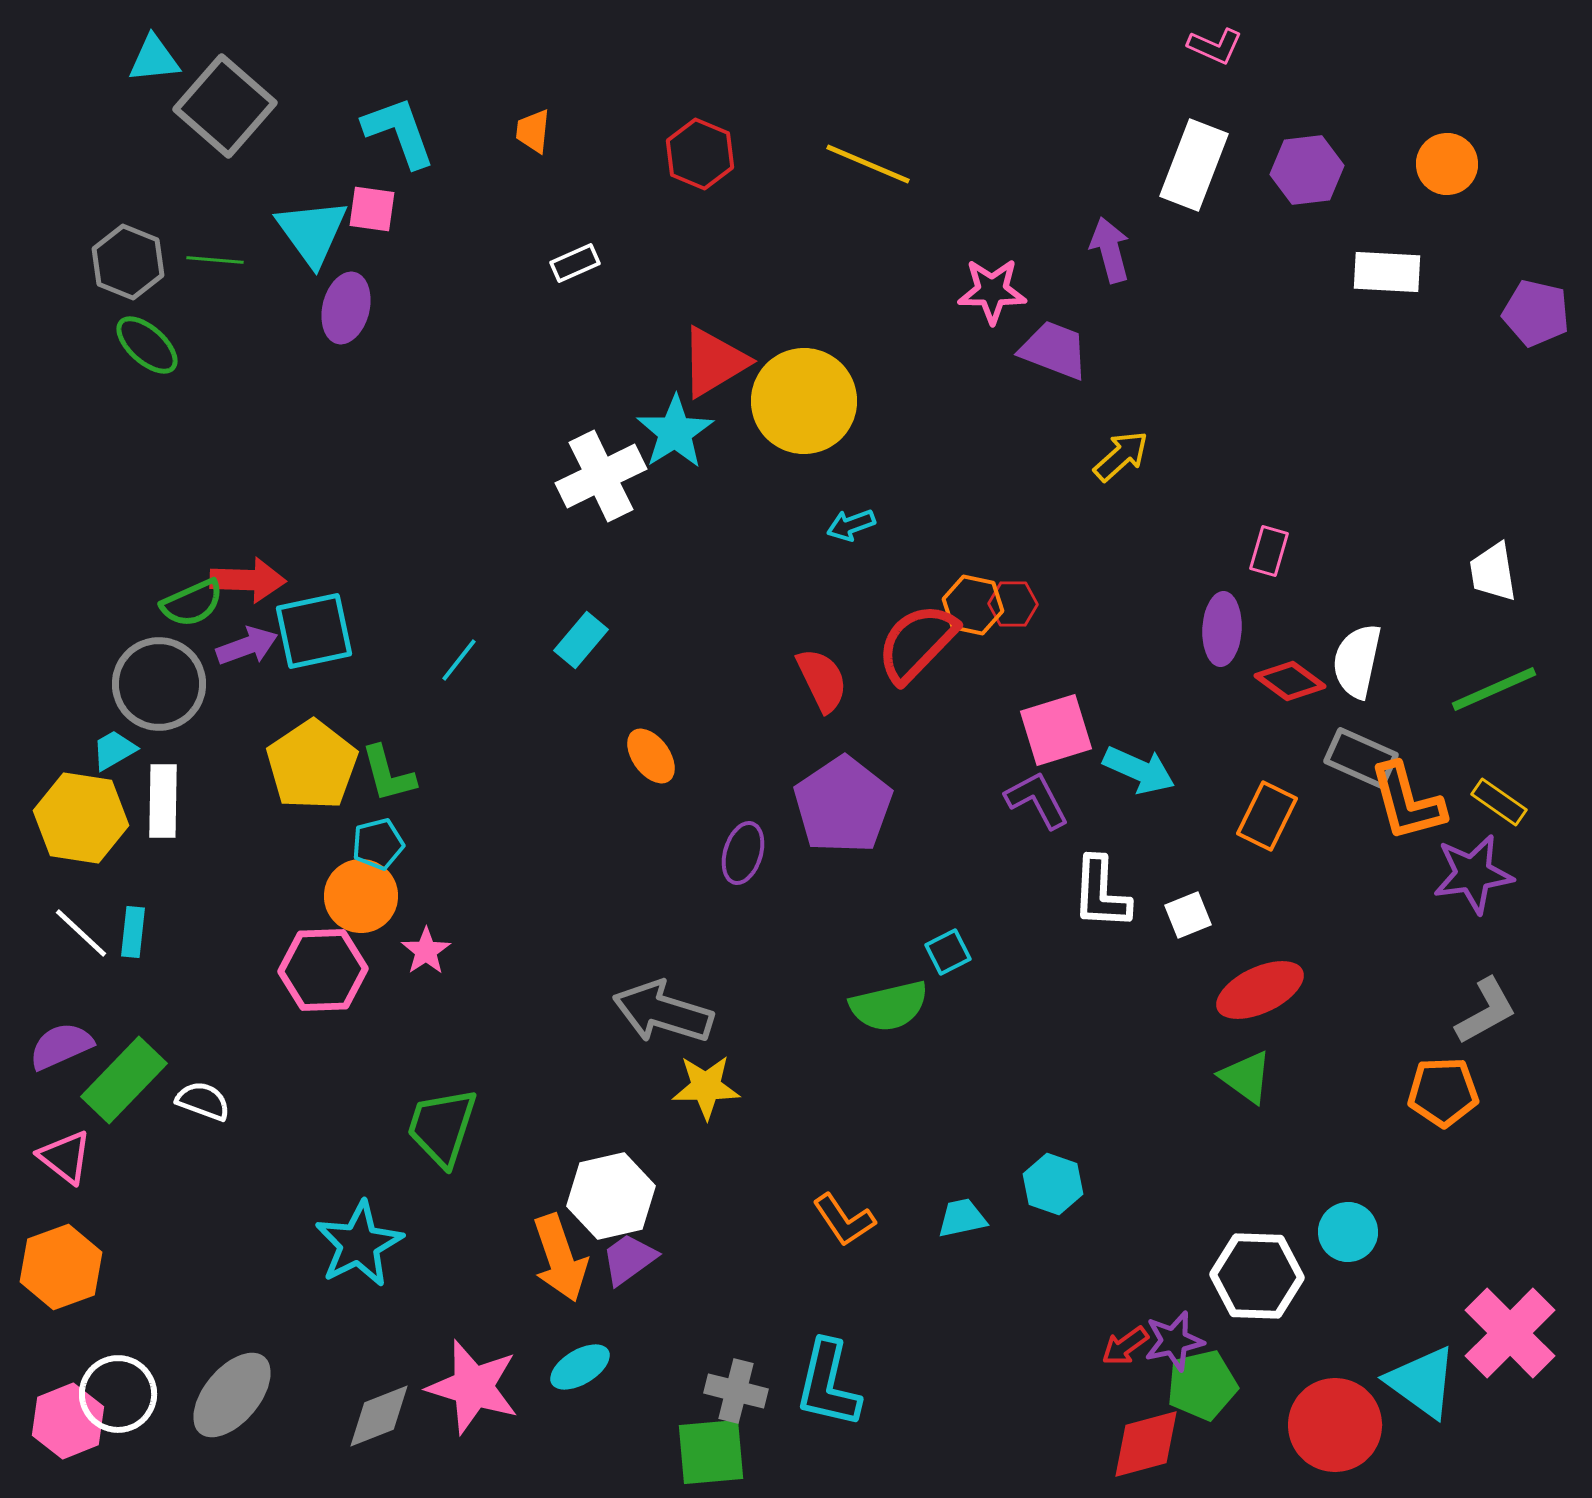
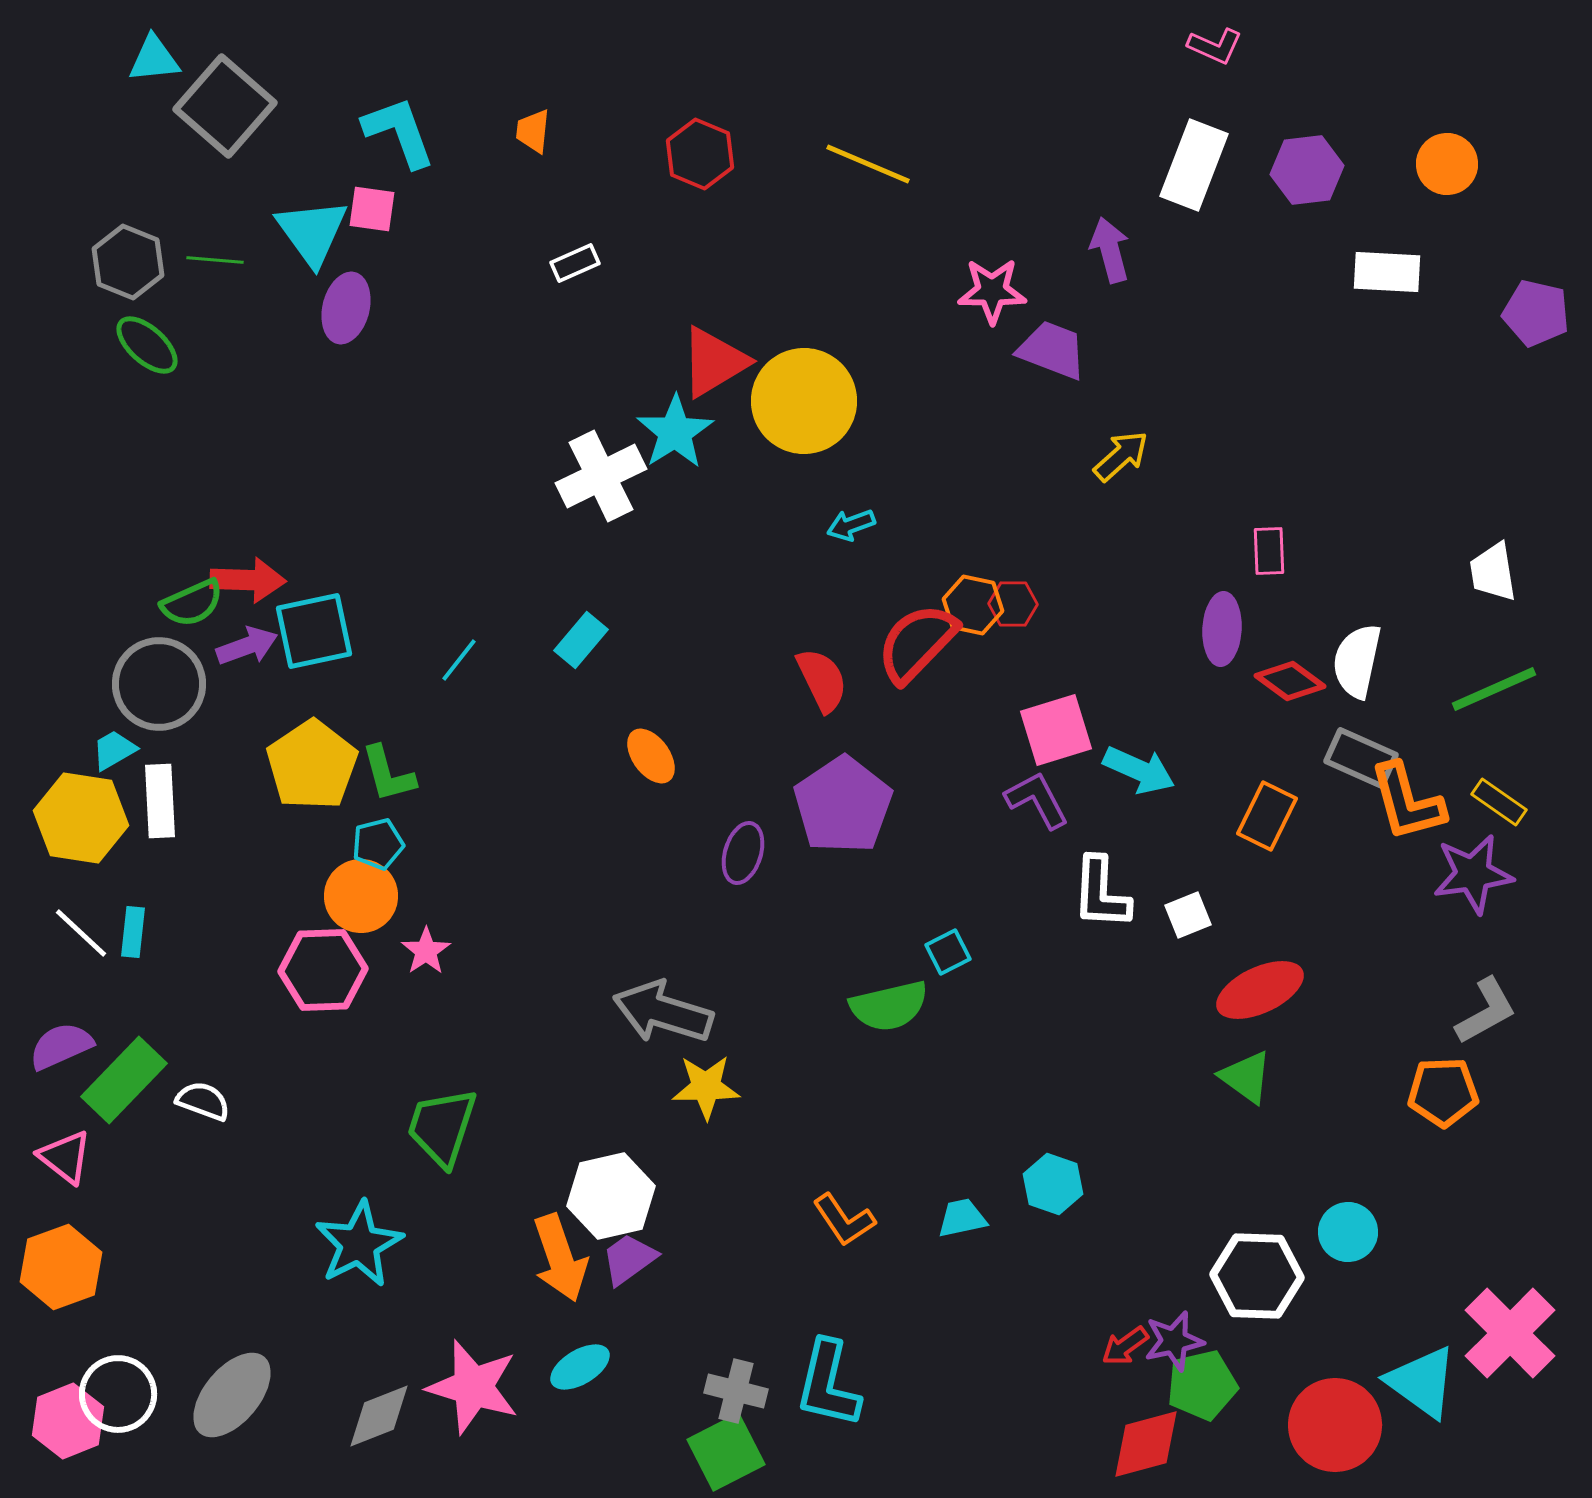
purple trapezoid at (1054, 350): moved 2 px left
pink rectangle at (1269, 551): rotated 18 degrees counterclockwise
white rectangle at (163, 801): moved 3 px left; rotated 4 degrees counterclockwise
green square at (711, 1452): moved 15 px right; rotated 22 degrees counterclockwise
